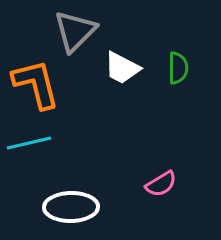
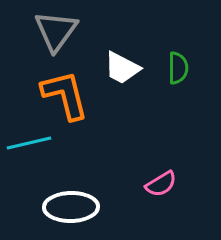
gray triangle: moved 19 px left; rotated 9 degrees counterclockwise
orange L-shape: moved 29 px right, 11 px down
